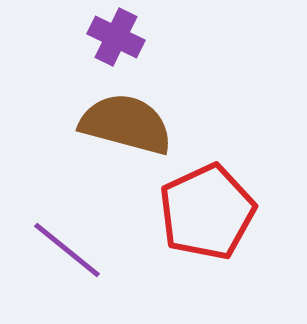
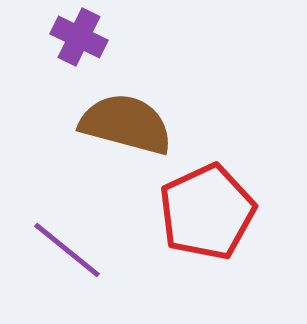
purple cross: moved 37 px left
